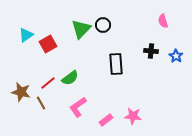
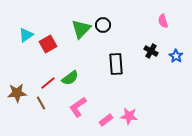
black cross: rotated 24 degrees clockwise
brown star: moved 4 px left, 1 px down; rotated 18 degrees counterclockwise
pink star: moved 4 px left
